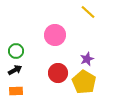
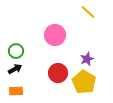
black arrow: moved 1 px up
